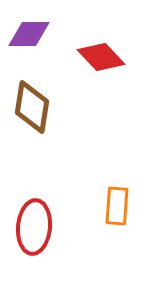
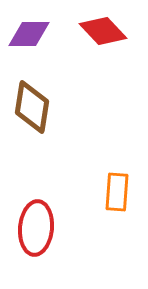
red diamond: moved 2 px right, 26 px up
orange rectangle: moved 14 px up
red ellipse: moved 2 px right, 1 px down
